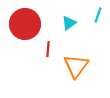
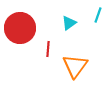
red circle: moved 5 px left, 4 px down
orange triangle: moved 1 px left
